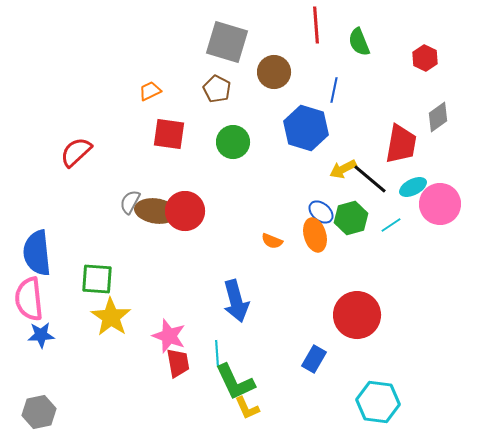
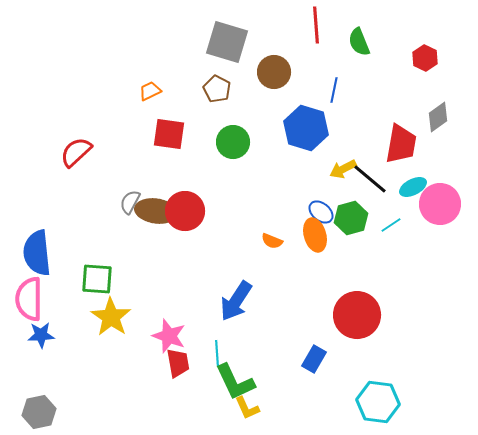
pink semicircle at (29, 299): rotated 6 degrees clockwise
blue arrow at (236, 301): rotated 48 degrees clockwise
